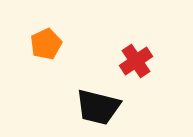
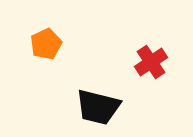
red cross: moved 15 px right, 1 px down
